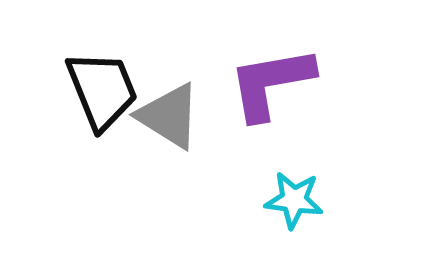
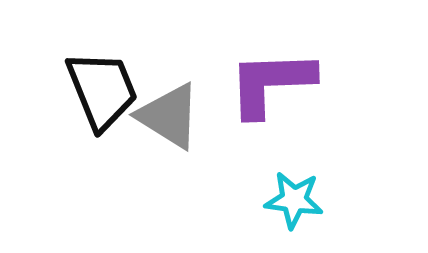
purple L-shape: rotated 8 degrees clockwise
